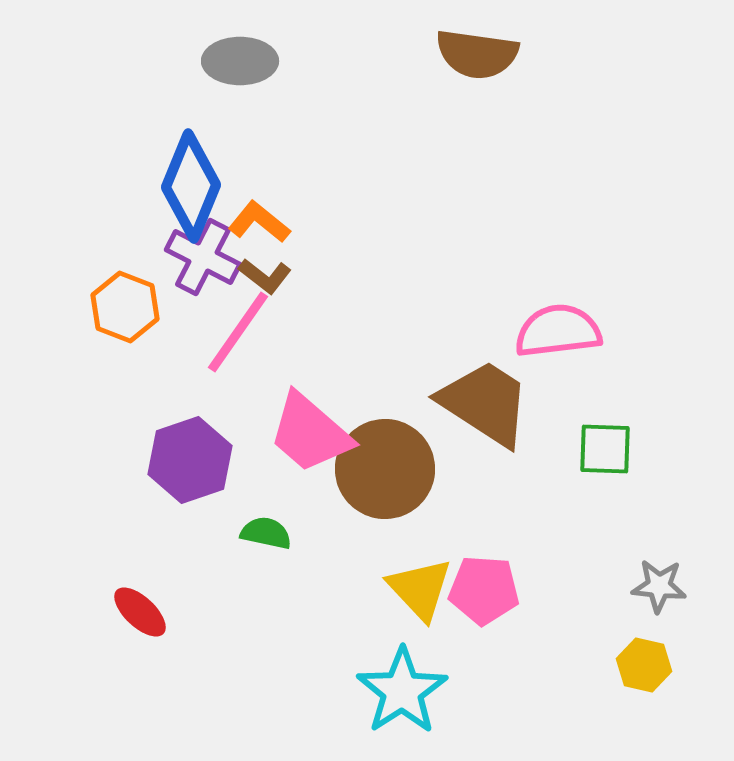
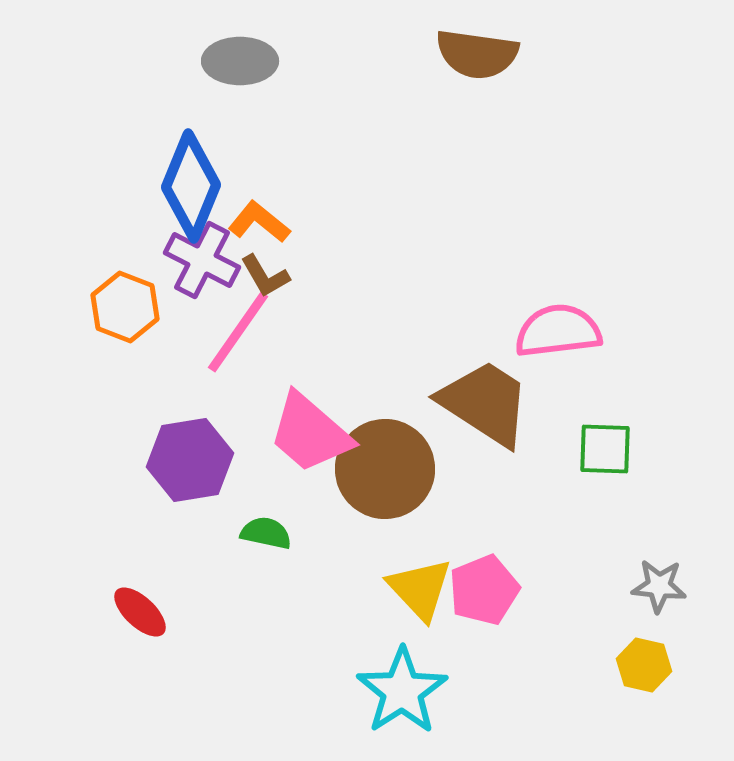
purple cross: moved 1 px left, 3 px down
brown L-shape: rotated 22 degrees clockwise
purple hexagon: rotated 10 degrees clockwise
pink pentagon: rotated 26 degrees counterclockwise
